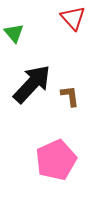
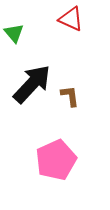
red triangle: moved 2 px left, 1 px down; rotated 24 degrees counterclockwise
